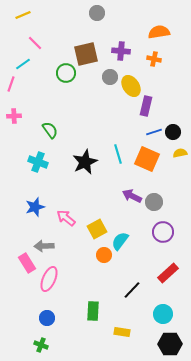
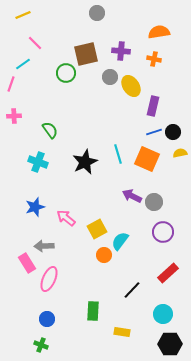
purple rectangle at (146, 106): moved 7 px right
blue circle at (47, 318): moved 1 px down
